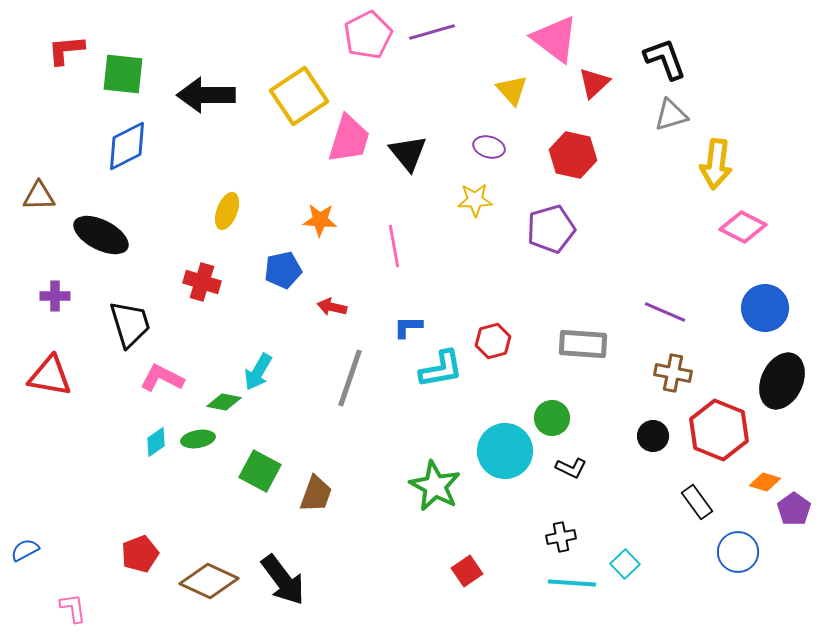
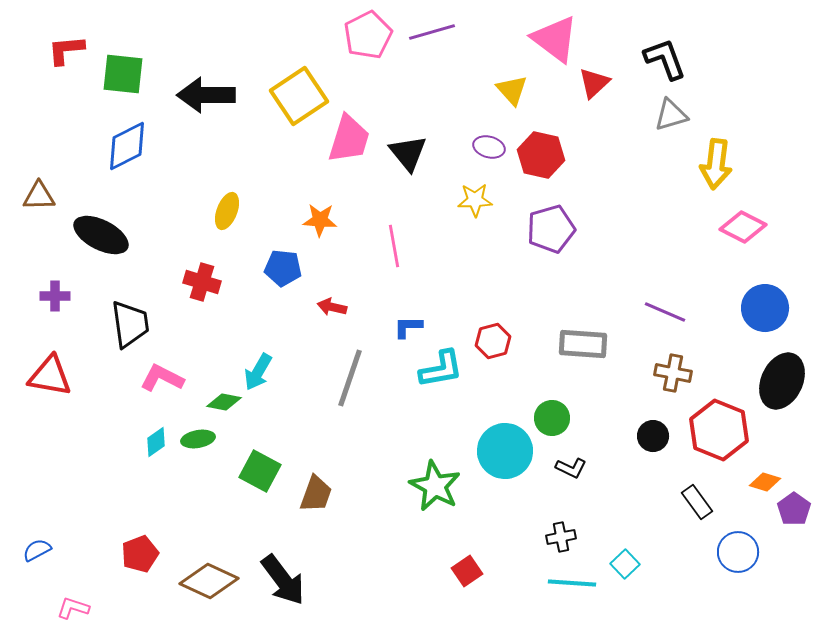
red hexagon at (573, 155): moved 32 px left
blue pentagon at (283, 270): moved 2 px up; rotated 18 degrees clockwise
black trapezoid at (130, 324): rotated 9 degrees clockwise
blue semicircle at (25, 550): moved 12 px right
pink L-shape at (73, 608): rotated 64 degrees counterclockwise
